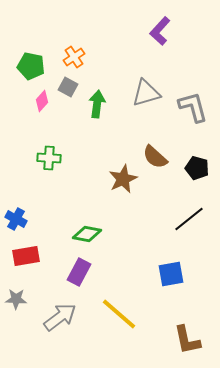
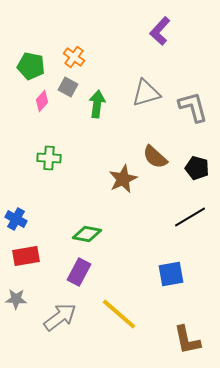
orange cross: rotated 20 degrees counterclockwise
black line: moved 1 px right, 2 px up; rotated 8 degrees clockwise
